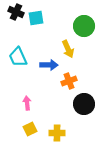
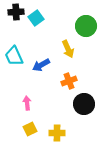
black cross: rotated 28 degrees counterclockwise
cyan square: rotated 28 degrees counterclockwise
green circle: moved 2 px right
cyan trapezoid: moved 4 px left, 1 px up
blue arrow: moved 8 px left; rotated 150 degrees clockwise
